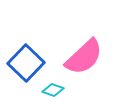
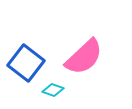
blue square: rotated 6 degrees counterclockwise
